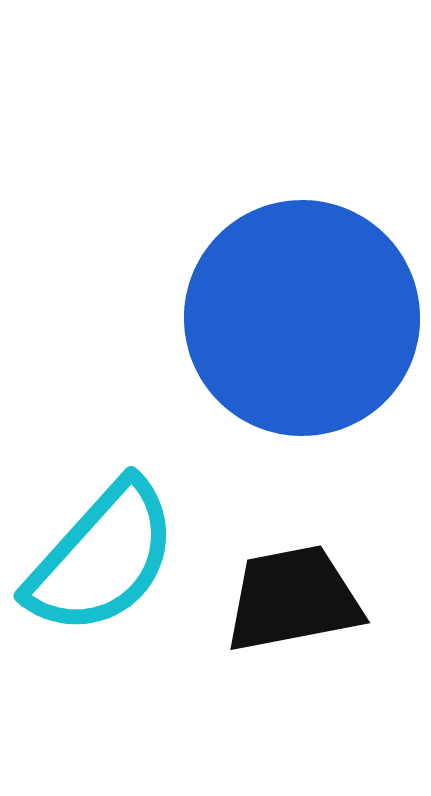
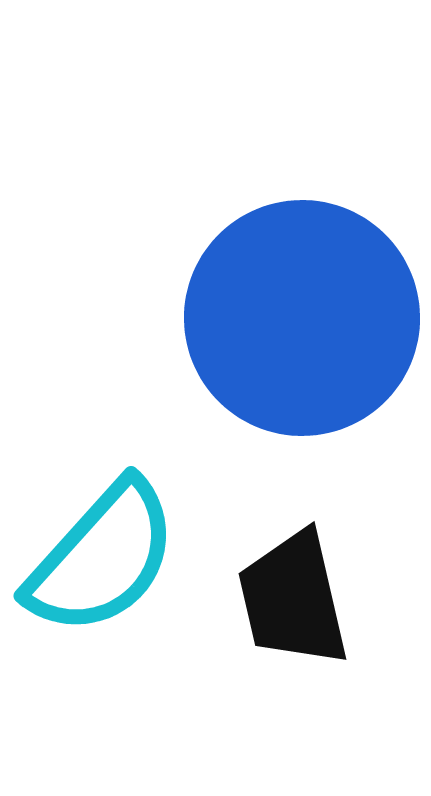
black trapezoid: rotated 92 degrees counterclockwise
